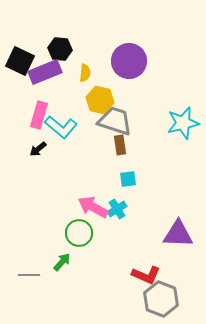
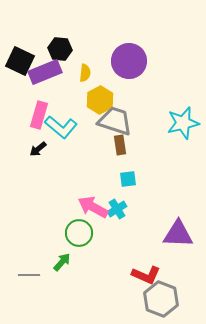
yellow hexagon: rotated 20 degrees clockwise
